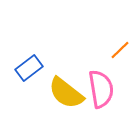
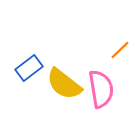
yellow semicircle: moved 2 px left, 9 px up
